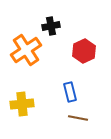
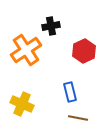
yellow cross: rotated 30 degrees clockwise
